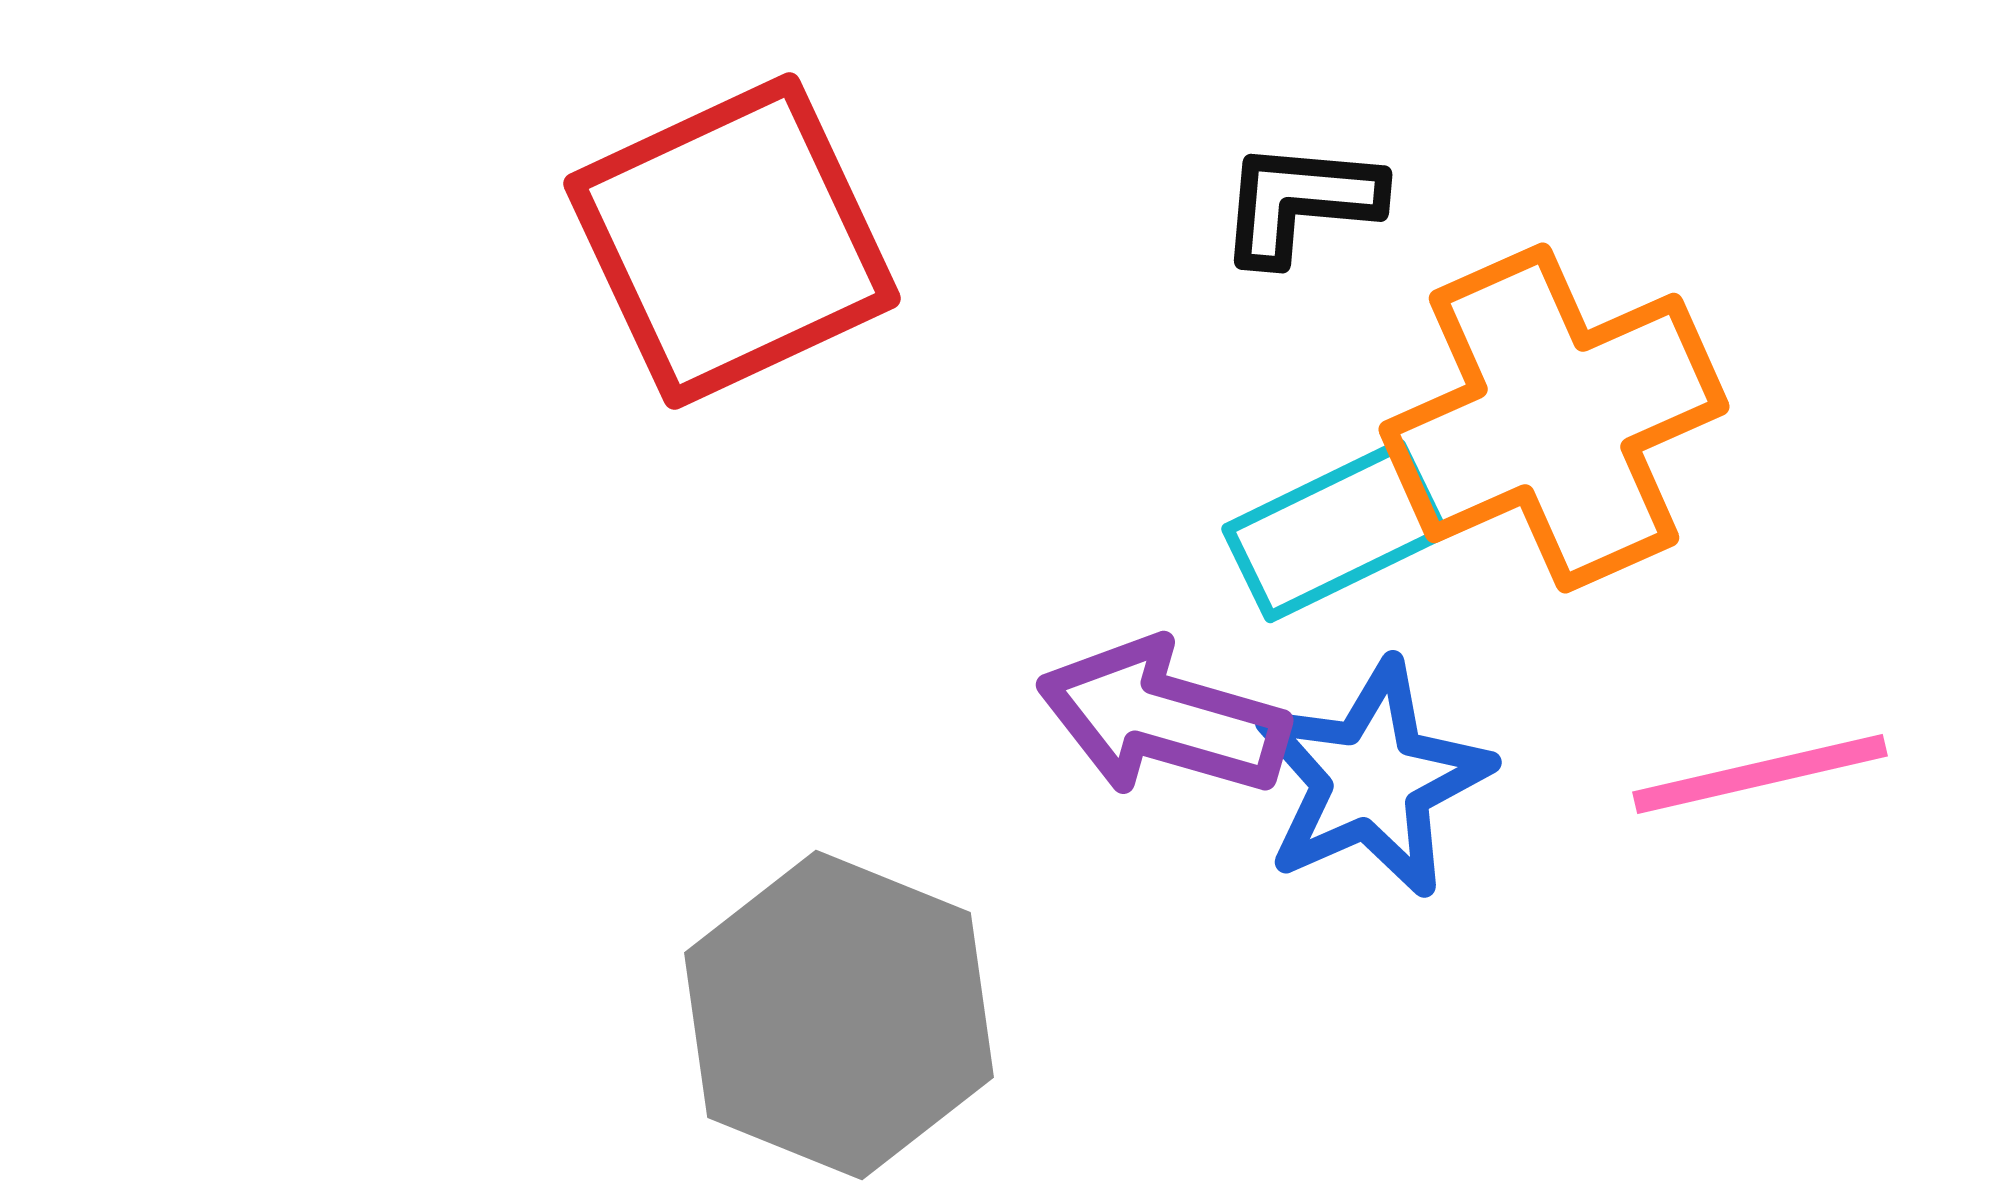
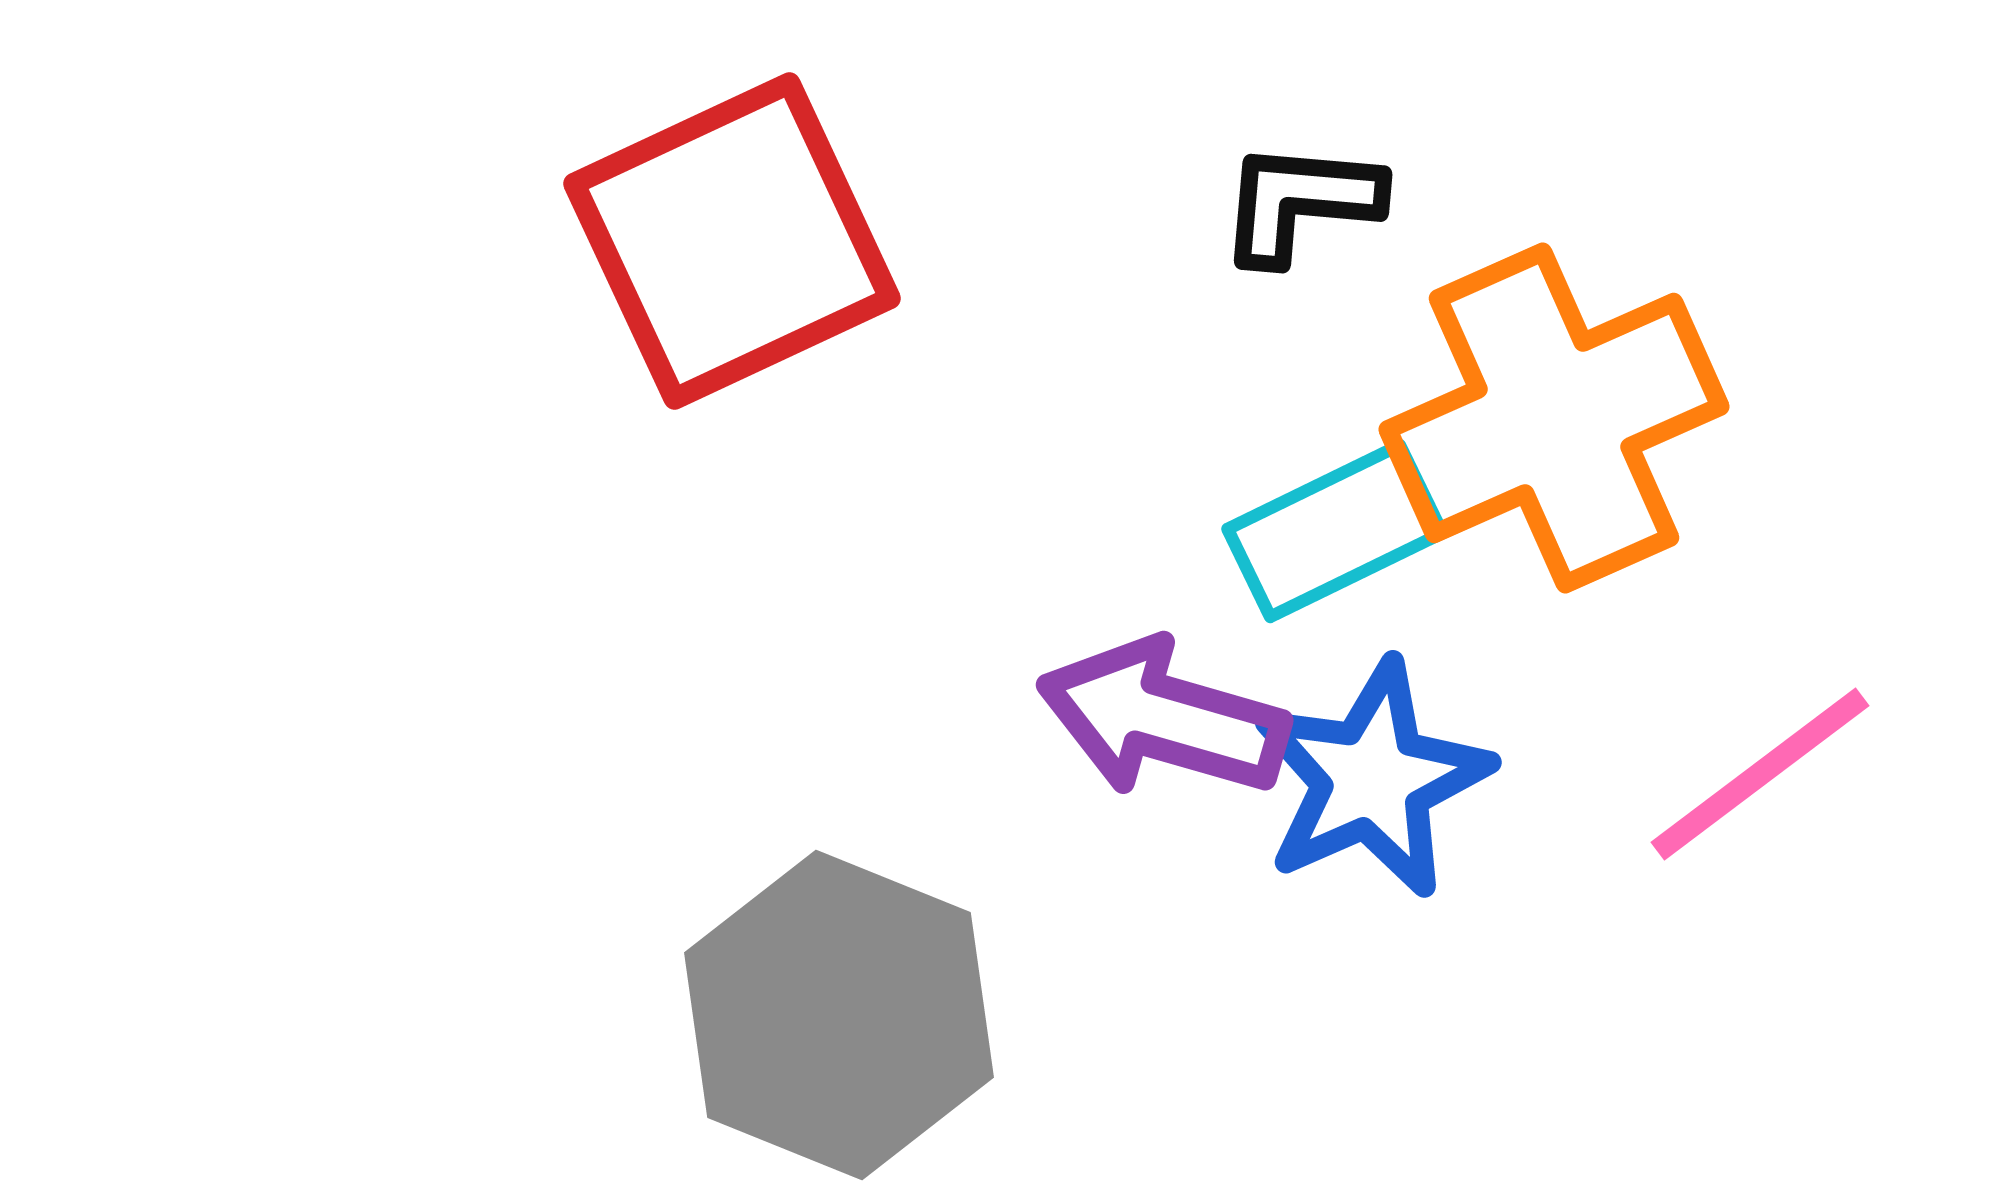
pink line: rotated 24 degrees counterclockwise
